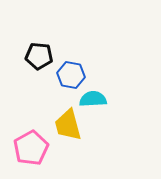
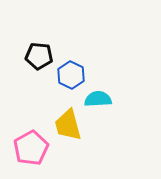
blue hexagon: rotated 16 degrees clockwise
cyan semicircle: moved 5 px right
